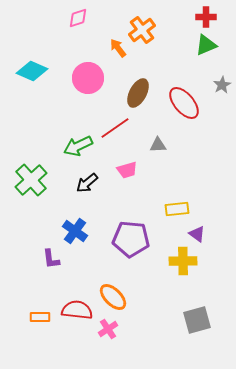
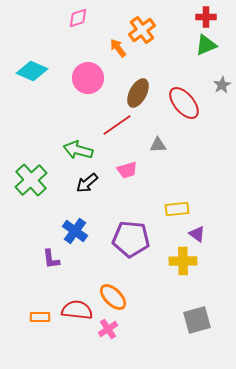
red line: moved 2 px right, 3 px up
green arrow: moved 4 px down; rotated 40 degrees clockwise
